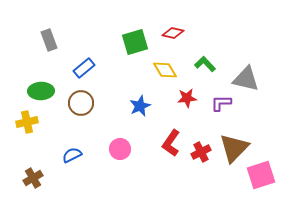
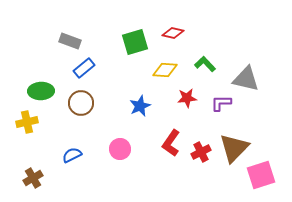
gray rectangle: moved 21 px right, 1 px down; rotated 50 degrees counterclockwise
yellow diamond: rotated 55 degrees counterclockwise
